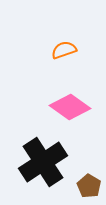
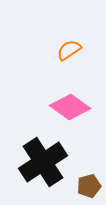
orange semicircle: moved 5 px right; rotated 15 degrees counterclockwise
brown pentagon: rotated 25 degrees clockwise
